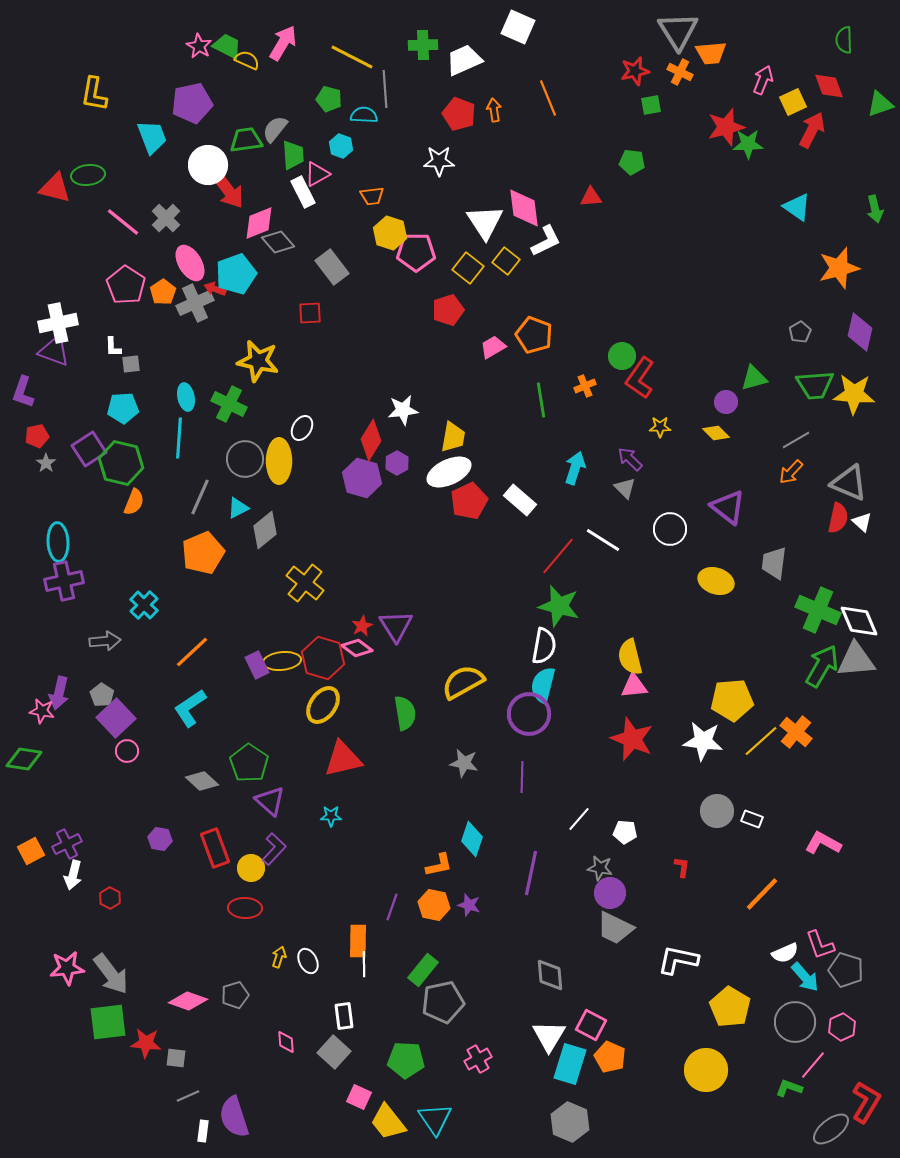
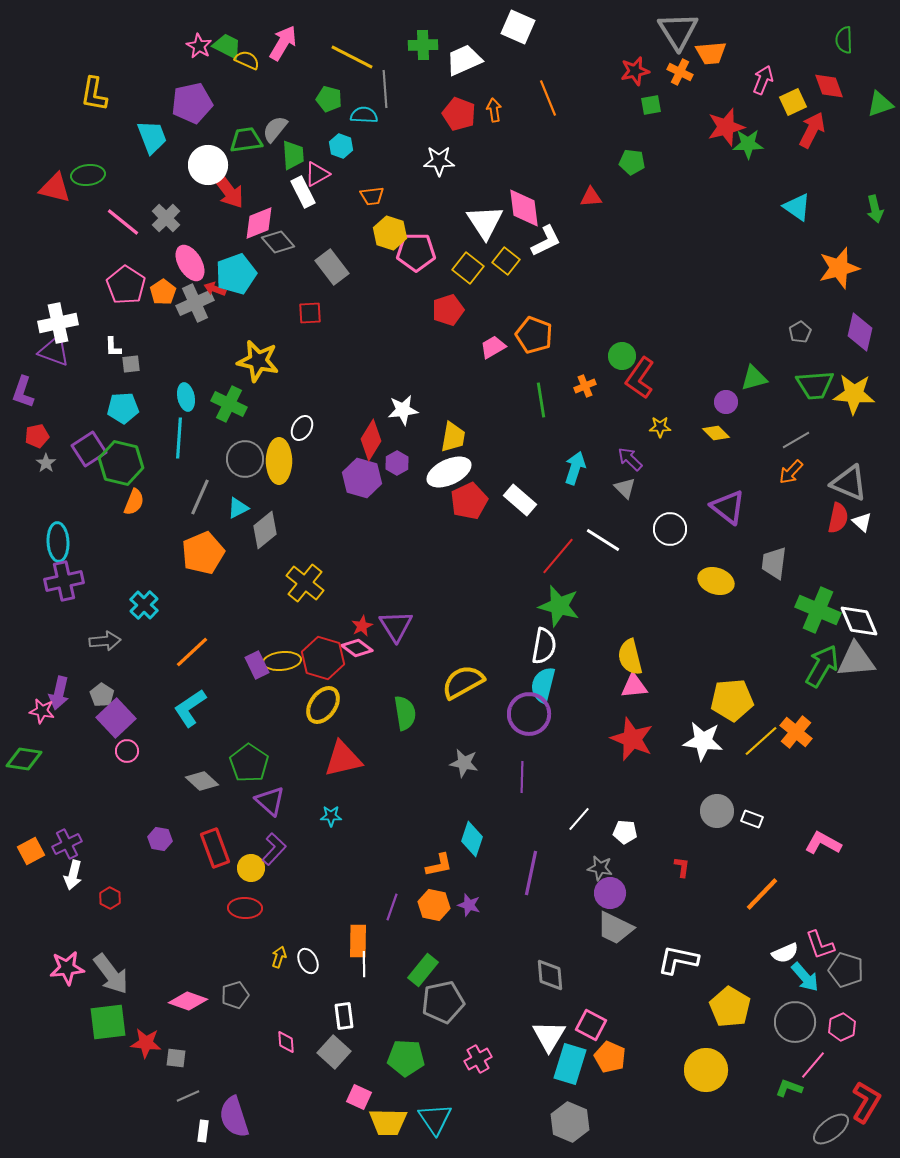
green pentagon at (406, 1060): moved 2 px up
yellow trapezoid at (388, 1122): rotated 51 degrees counterclockwise
